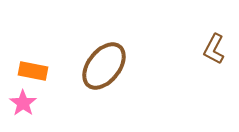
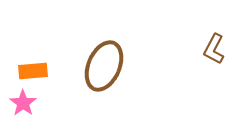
brown ellipse: rotated 15 degrees counterclockwise
orange rectangle: rotated 16 degrees counterclockwise
